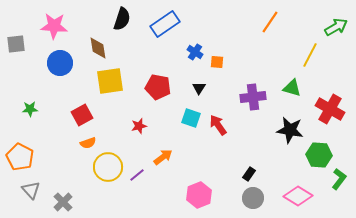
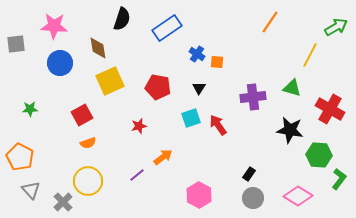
blue rectangle: moved 2 px right, 4 px down
blue cross: moved 2 px right, 2 px down
yellow square: rotated 16 degrees counterclockwise
cyan square: rotated 36 degrees counterclockwise
yellow circle: moved 20 px left, 14 px down
pink hexagon: rotated 10 degrees counterclockwise
